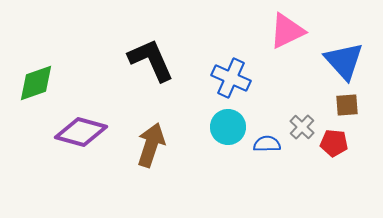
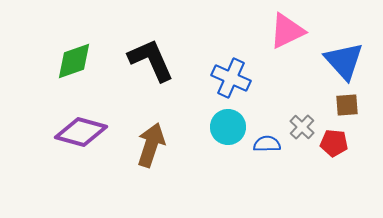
green diamond: moved 38 px right, 22 px up
